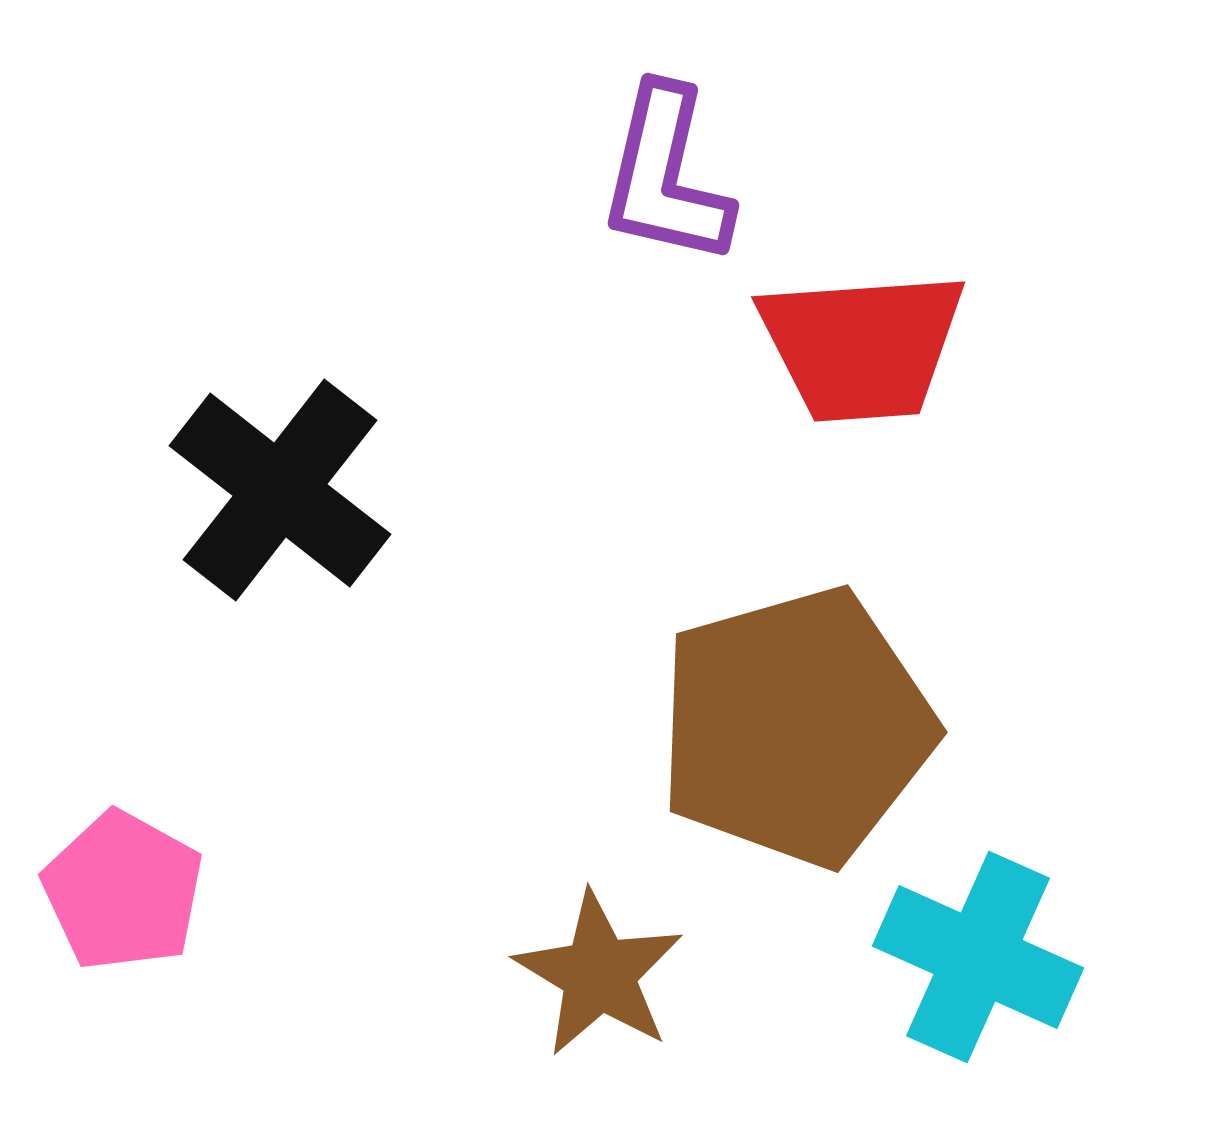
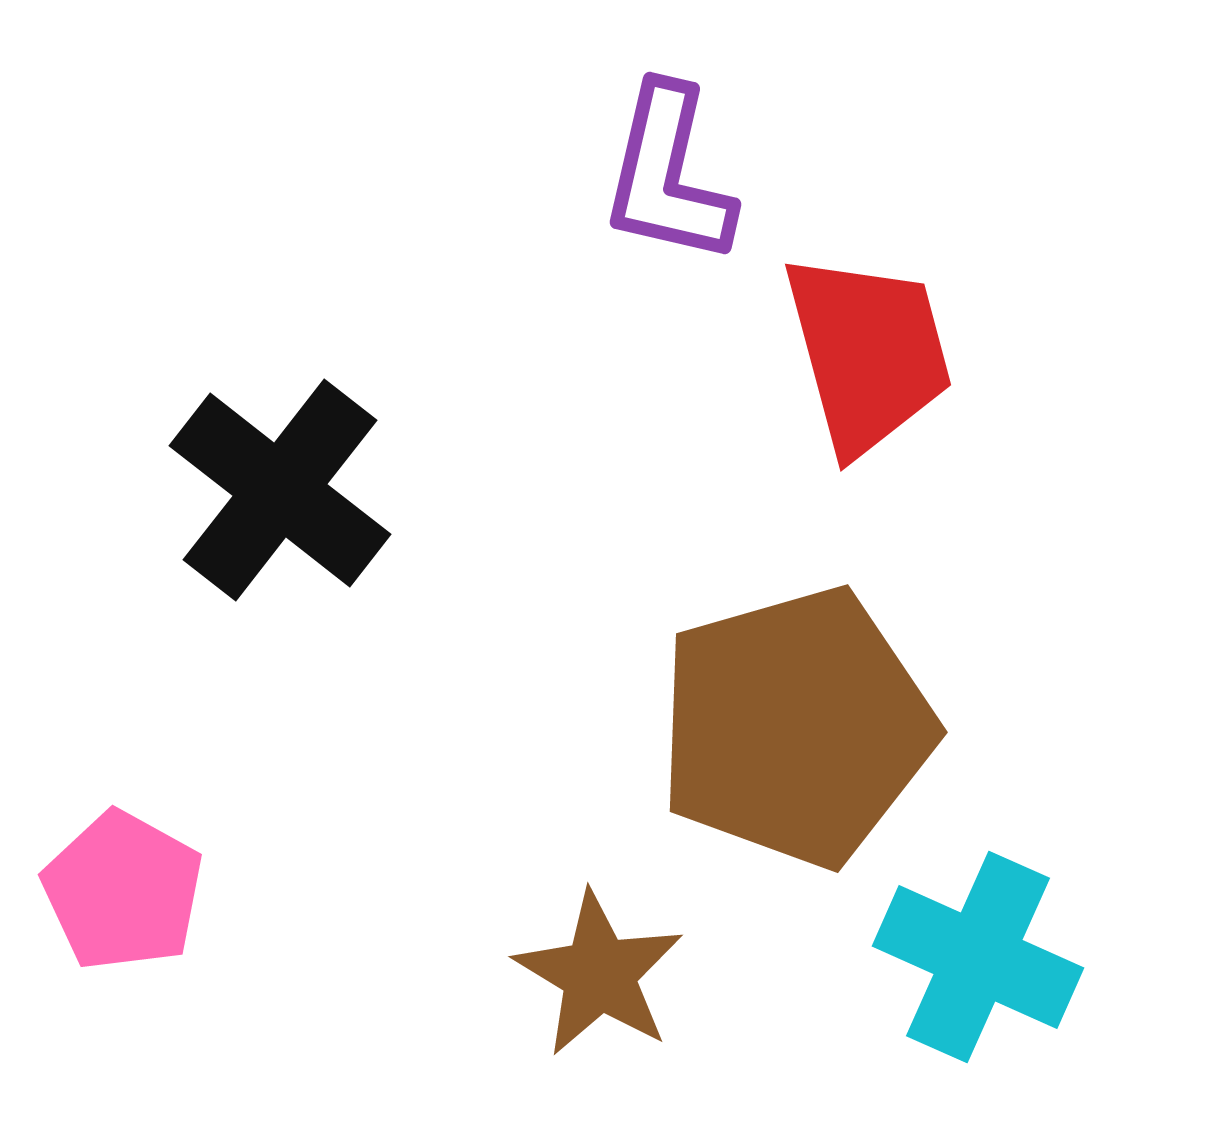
purple L-shape: moved 2 px right, 1 px up
red trapezoid: moved 6 px right, 7 px down; rotated 101 degrees counterclockwise
